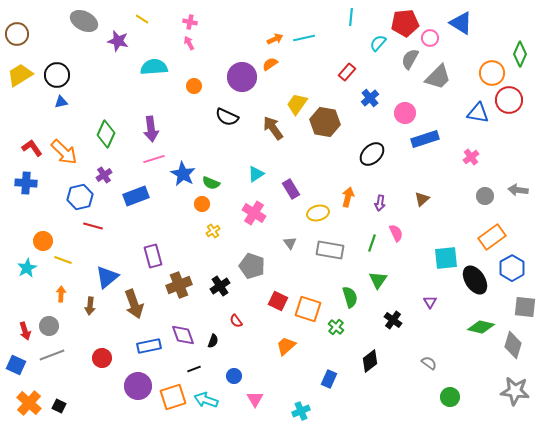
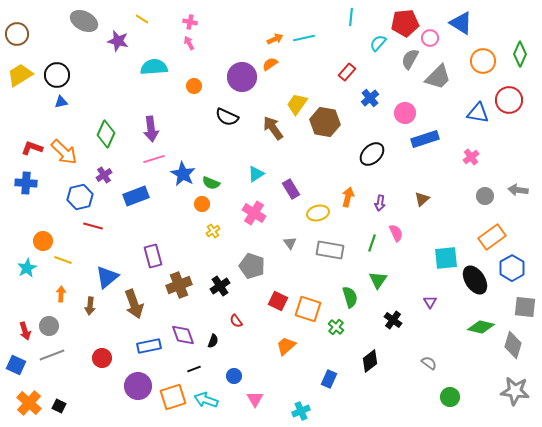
orange circle at (492, 73): moved 9 px left, 12 px up
red L-shape at (32, 148): rotated 35 degrees counterclockwise
